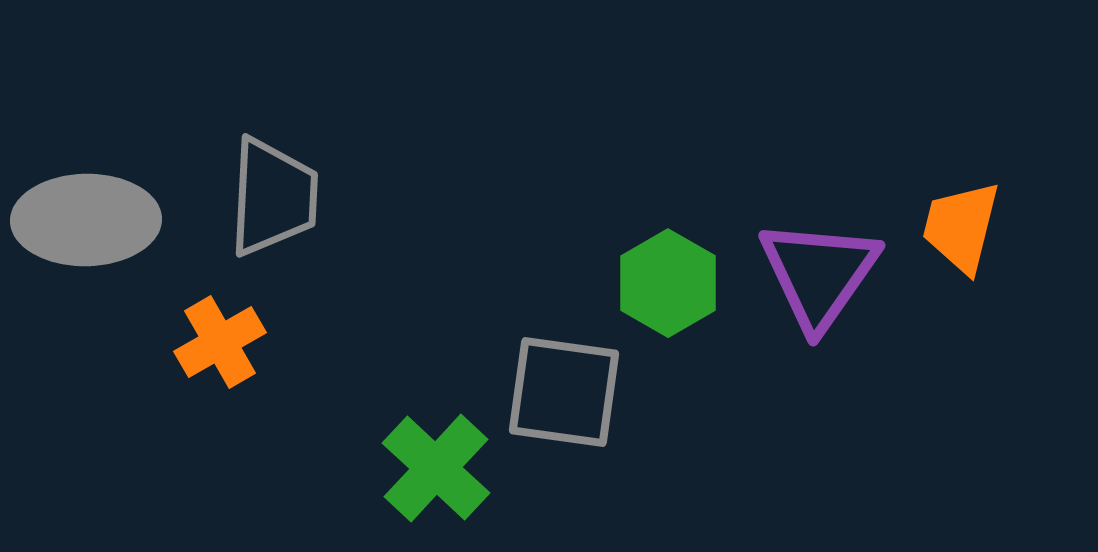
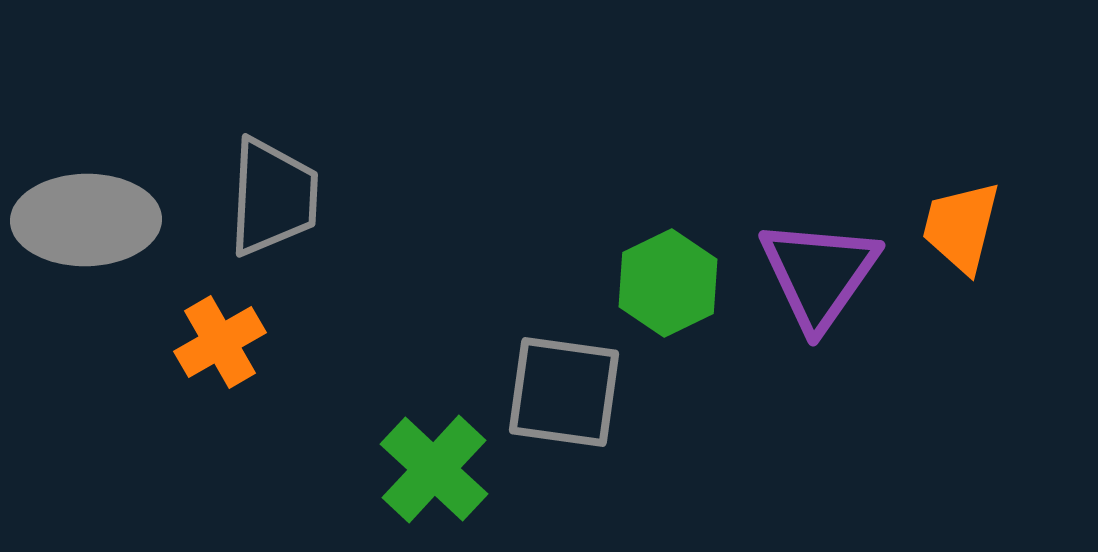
green hexagon: rotated 4 degrees clockwise
green cross: moved 2 px left, 1 px down
